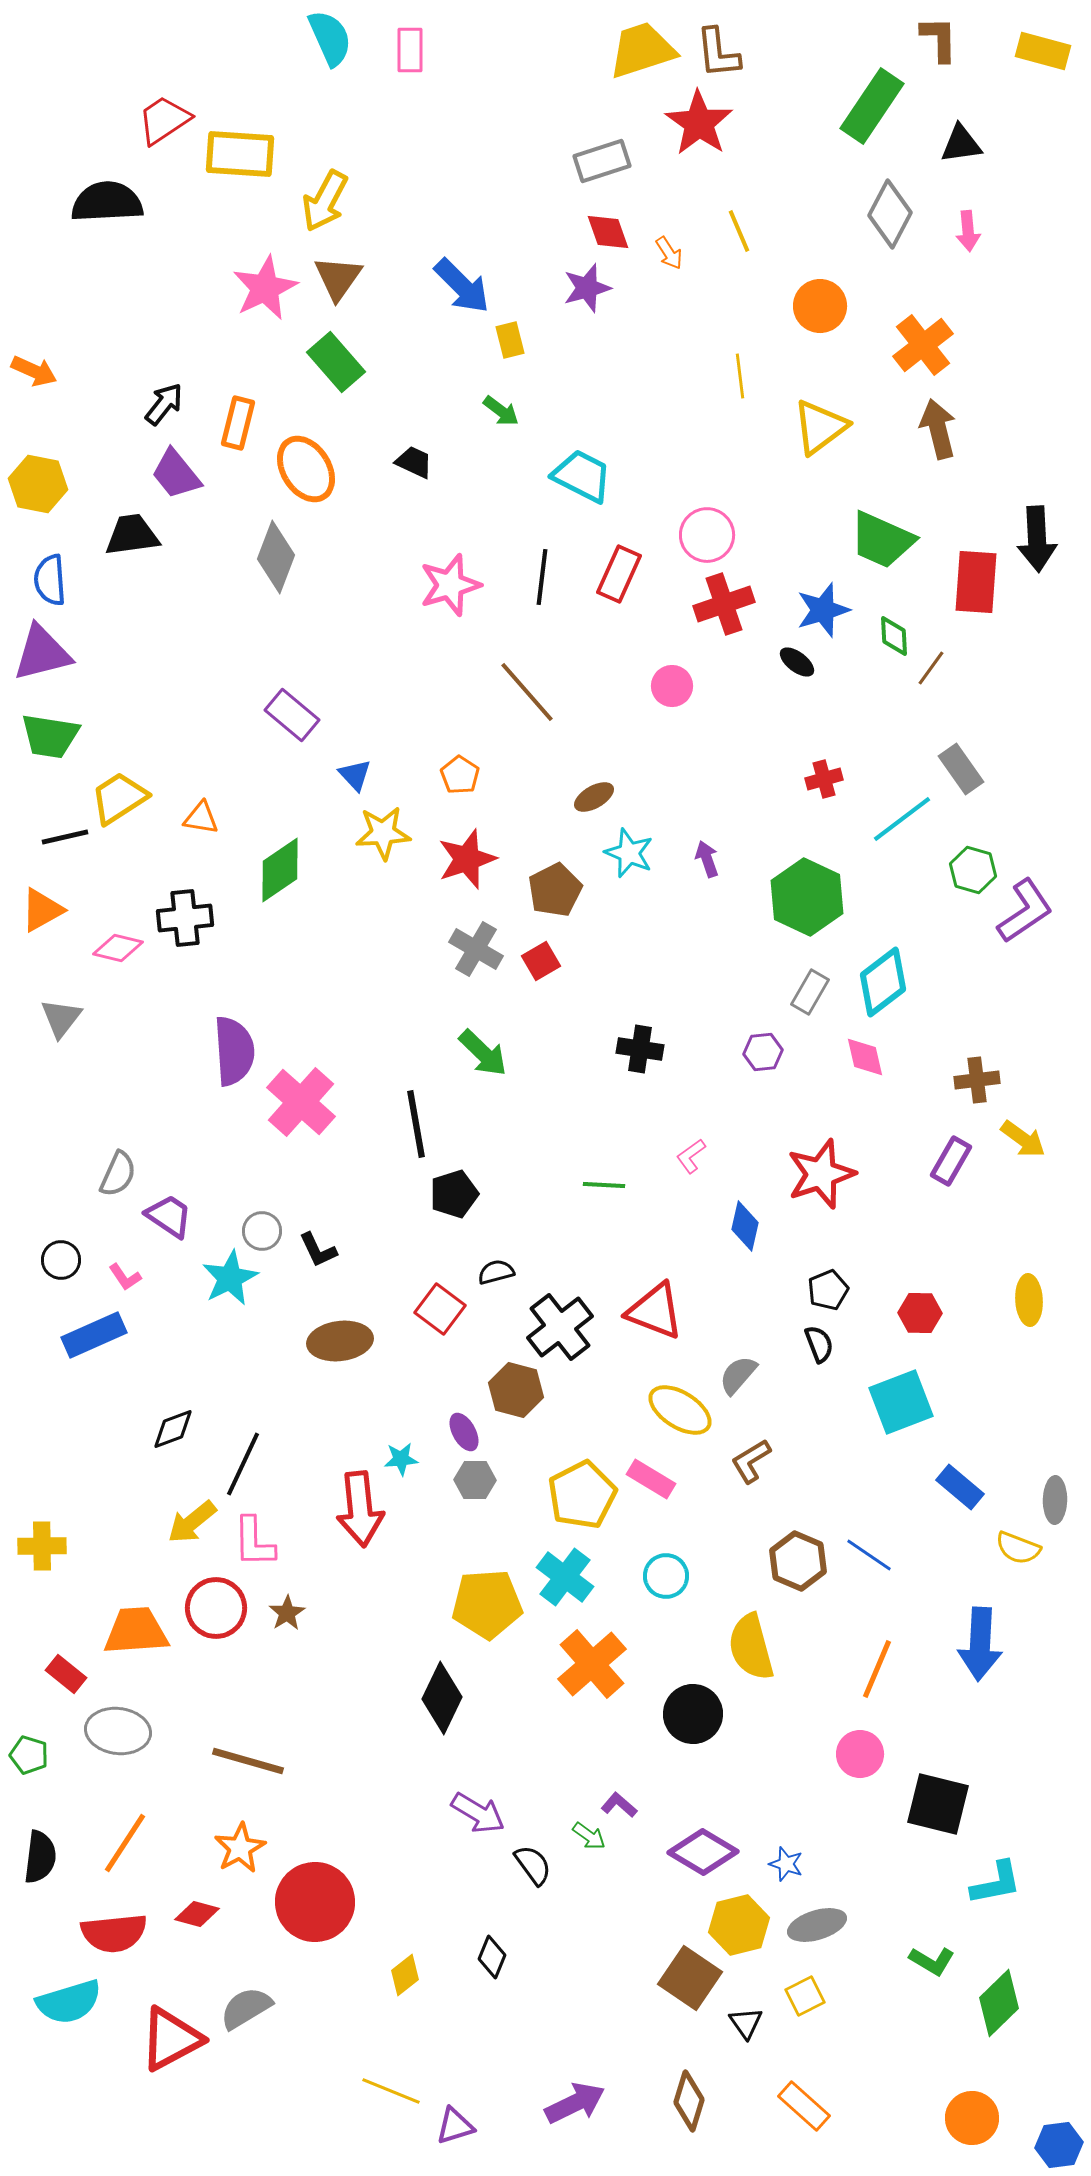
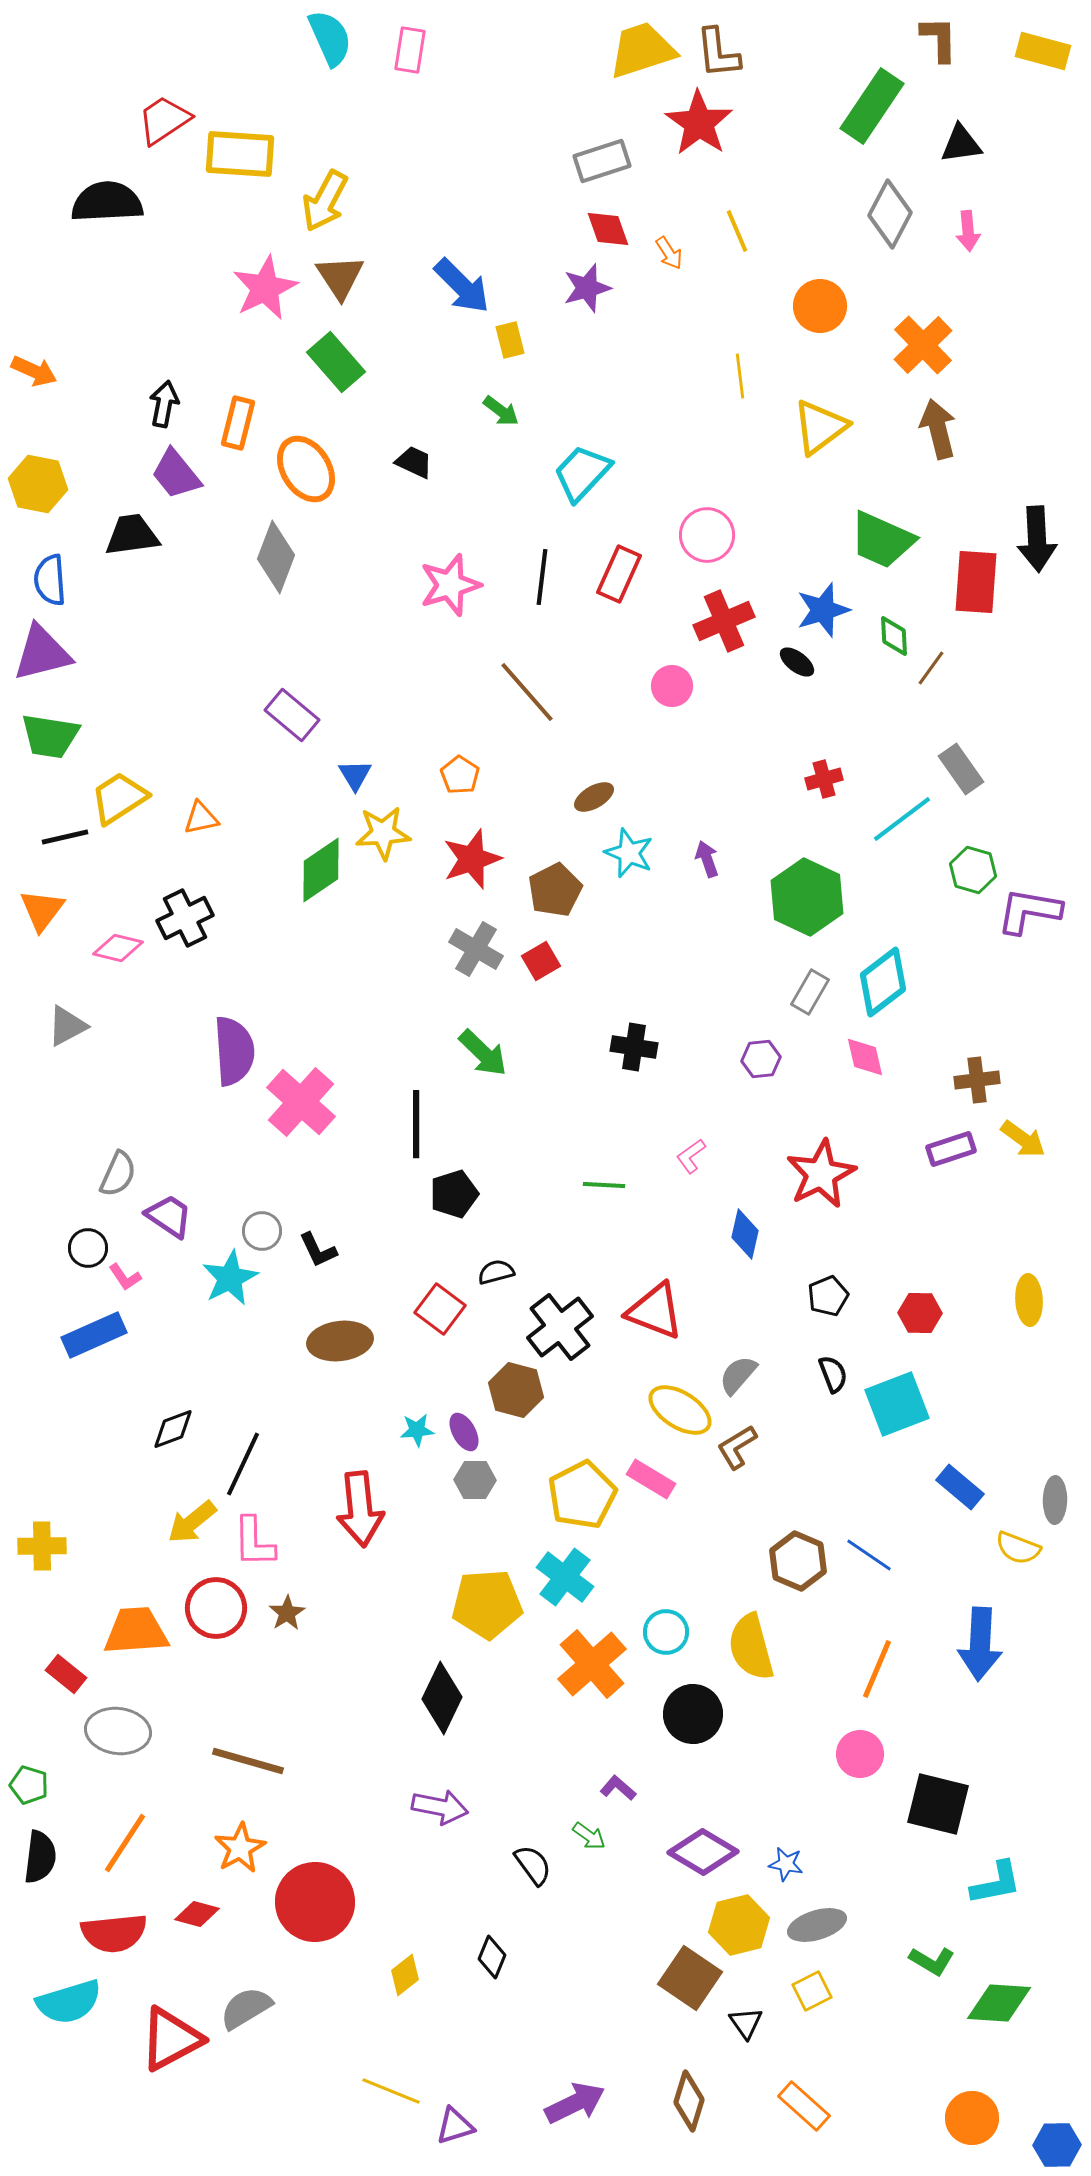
pink rectangle at (410, 50): rotated 9 degrees clockwise
yellow line at (739, 231): moved 2 px left
red diamond at (608, 232): moved 3 px up
brown triangle at (338, 278): moved 2 px right, 1 px up; rotated 8 degrees counterclockwise
orange cross at (923, 345): rotated 6 degrees counterclockwise
black arrow at (164, 404): rotated 27 degrees counterclockwise
cyan trapezoid at (582, 476): moved 3 px up; rotated 74 degrees counterclockwise
red cross at (724, 604): moved 17 px down; rotated 4 degrees counterclockwise
blue triangle at (355, 775): rotated 12 degrees clockwise
orange triangle at (201, 818): rotated 21 degrees counterclockwise
red star at (467, 859): moved 5 px right
green diamond at (280, 870): moved 41 px right
orange triangle at (42, 910): rotated 24 degrees counterclockwise
purple L-shape at (1025, 911): moved 4 px right; rotated 136 degrees counterclockwise
black cross at (185, 918): rotated 20 degrees counterclockwise
gray triangle at (61, 1018): moved 6 px right, 8 px down; rotated 24 degrees clockwise
black cross at (640, 1049): moved 6 px left, 2 px up
purple hexagon at (763, 1052): moved 2 px left, 7 px down
black line at (416, 1124): rotated 10 degrees clockwise
purple rectangle at (951, 1161): moved 12 px up; rotated 42 degrees clockwise
red star at (821, 1174): rotated 8 degrees counterclockwise
blue diamond at (745, 1226): moved 8 px down
black circle at (61, 1260): moved 27 px right, 12 px up
black pentagon at (828, 1290): moved 6 px down
black semicircle at (819, 1344): moved 14 px right, 30 px down
cyan square at (901, 1402): moved 4 px left, 2 px down
cyan star at (401, 1459): moved 16 px right, 29 px up
brown L-shape at (751, 1461): moved 14 px left, 14 px up
cyan circle at (666, 1576): moved 56 px down
green pentagon at (29, 1755): moved 30 px down
purple L-shape at (619, 1805): moved 1 px left, 17 px up
purple arrow at (478, 1813): moved 38 px left, 6 px up; rotated 20 degrees counterclockwise
blue star at (786, 1864): rotated 8 degrees counterclockwise
yellow square at (805, 1996): moved 7 px right, 5 px up
green diamond at (999, 2003): rotated 48 degrees clockwise
blue hexagon at (1059, 2145): moved 2 px left; rotated 6 degrees clockwise
